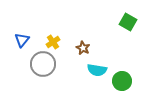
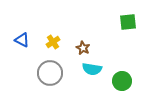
green square: rotated 36 degrees counterclockwise
blue triangle: rotated 42 degrees counterclockwise
gray circle: moved 7 px right, 9 px down
cyan semicircle: moved 5 px left, 1 px up
